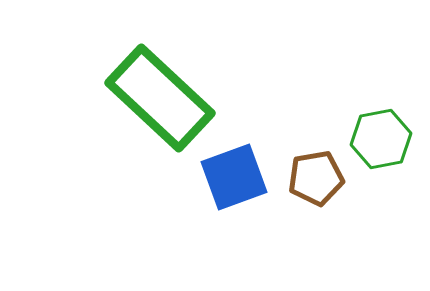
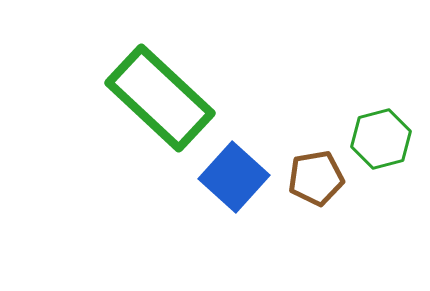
green hexagon: rotated 4 degrees counterclockwise
blue square: rotated 28 degrees counterclockwise
